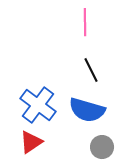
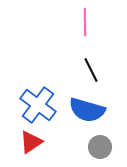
gray circle: moved 2 px left
